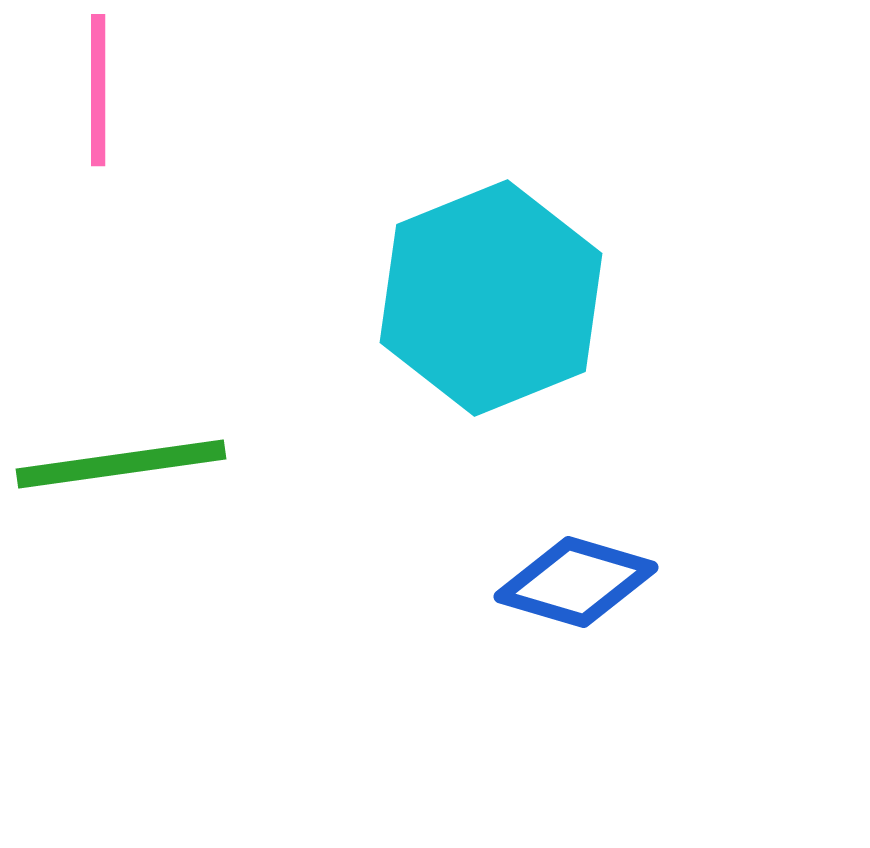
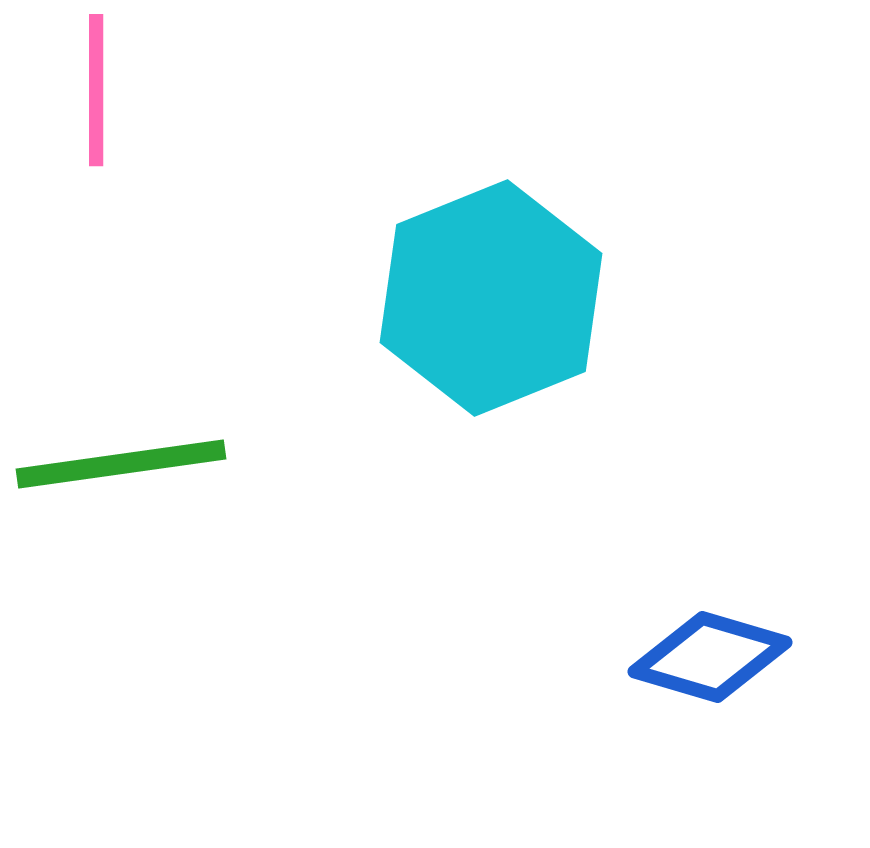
pink line: moved 2 px left
blue diamond: moved 134 px right, 75 px down
